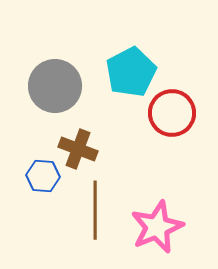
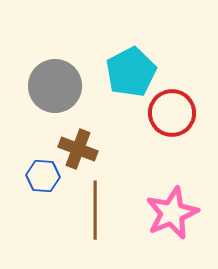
pink star: moved 15 px right, 14 px up
